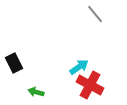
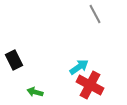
gray line: rotated 12 degrees clockwise
black rectangle: moved 3 px up
green arrow: moved 1 px left
